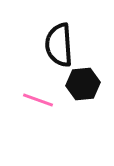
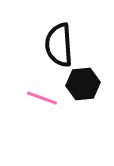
pink line: moved 4 px right, 2 px up
